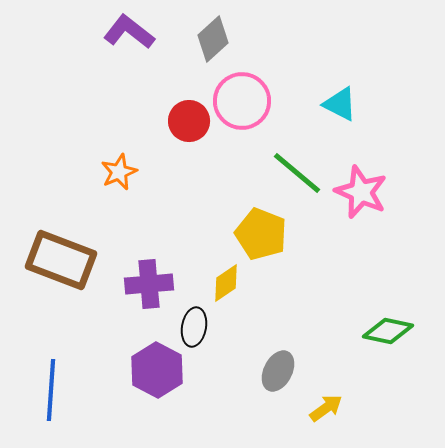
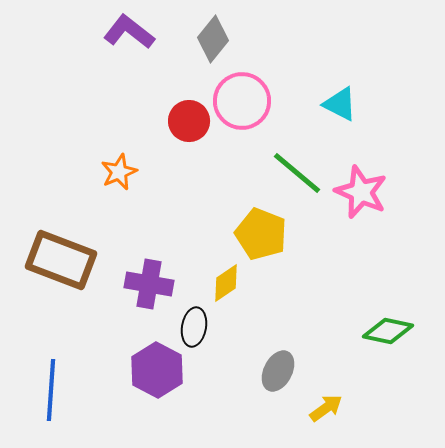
gray diamond: rotated 9 degrees counterclockwise
purple cross: rotated 15 degrees clockwise
